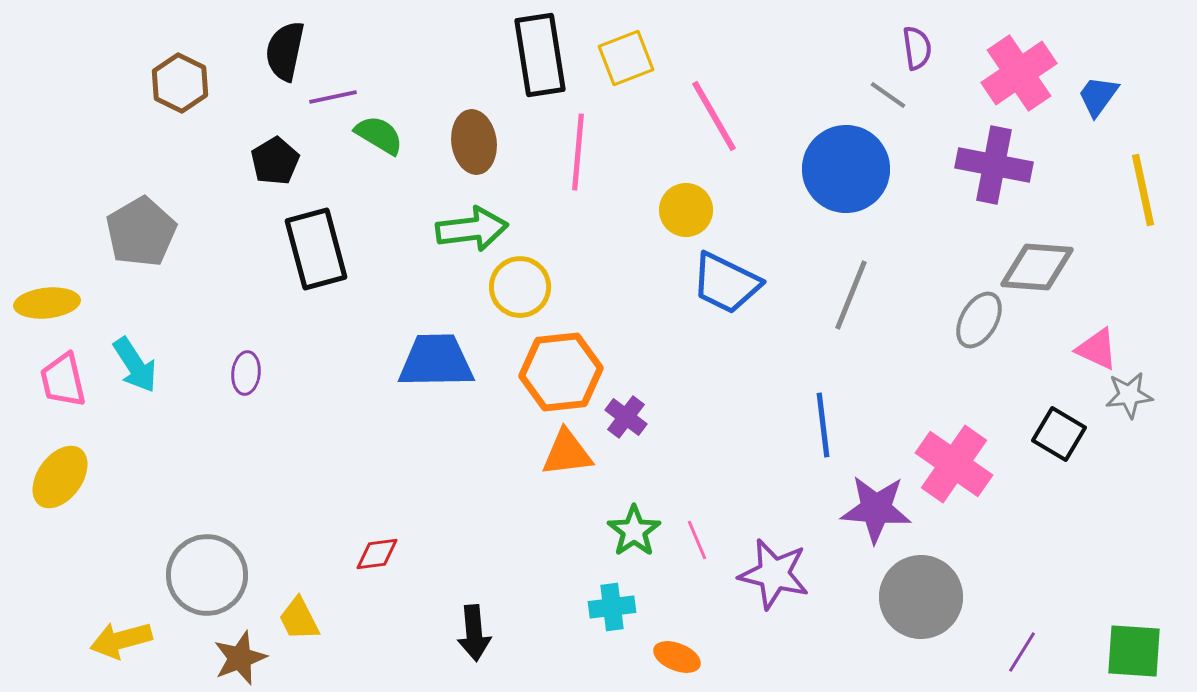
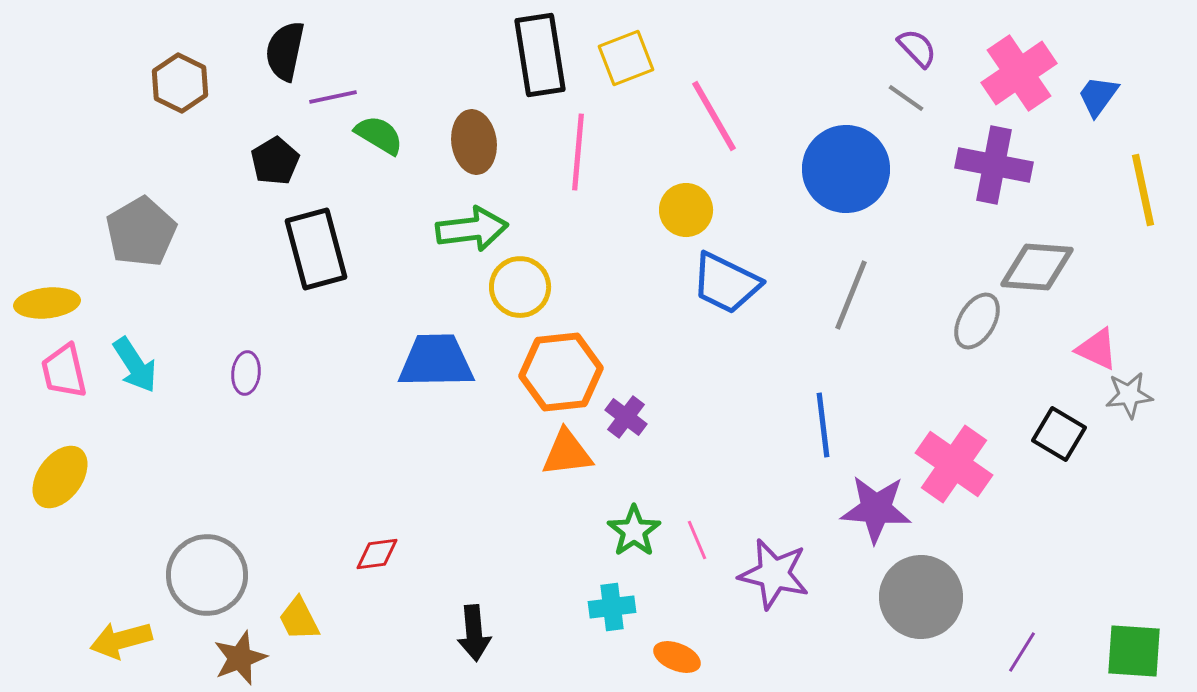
purple semicircle at (917, 48): rotated 36 degrees counterclockwise
gray line at (888, 95): moved 18 px right, 3 px down
gray ellipse at (979, 320): moved 2 px left, 1 px down
pink trapezoid at (63, 380): moved 1 px right, 9 px up
